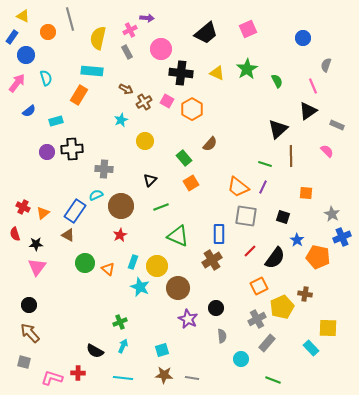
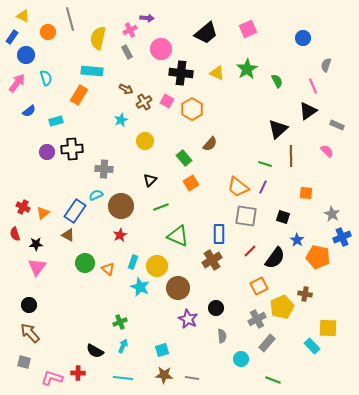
cyan rectangle at (311, 348): moved 1 px right, 2 px up
